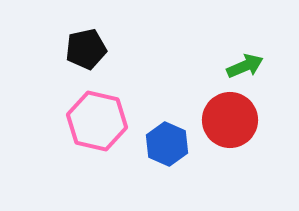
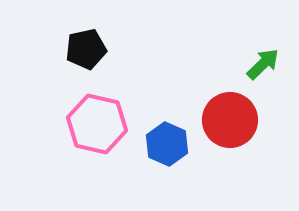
green arrow: moved 18 px right, 2 px up; rotated 21 degrees counterclockwise
pink hexagon: moved 3 px down
